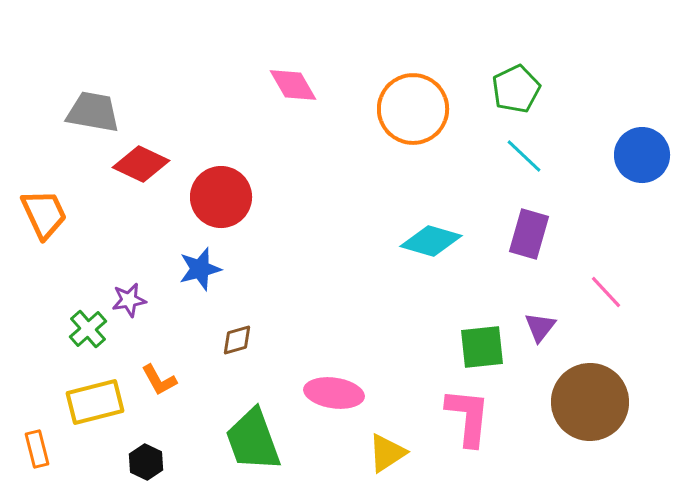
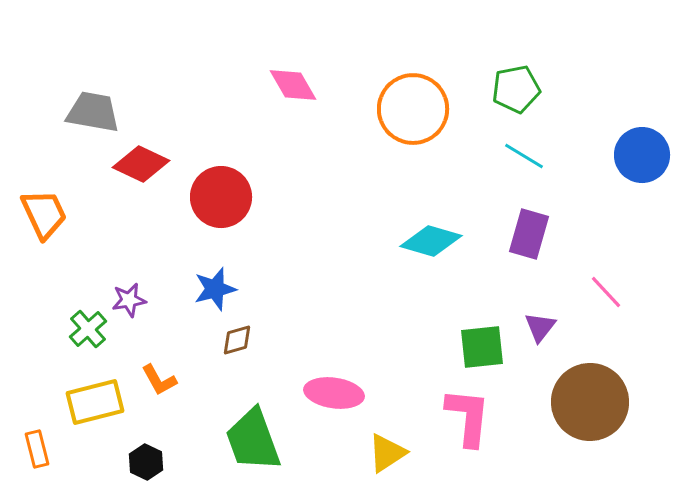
green pentagon: rotated 15 degrees clockwise
cyan line: rotated 12 degrees counterclockwise
blue star: moved 15 px right, 20 px down
